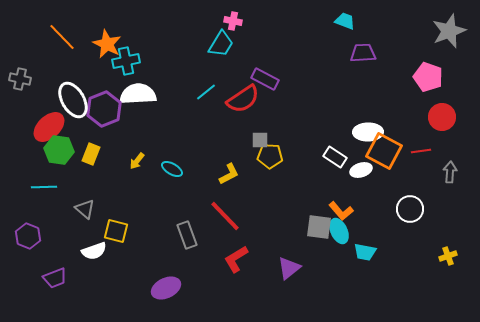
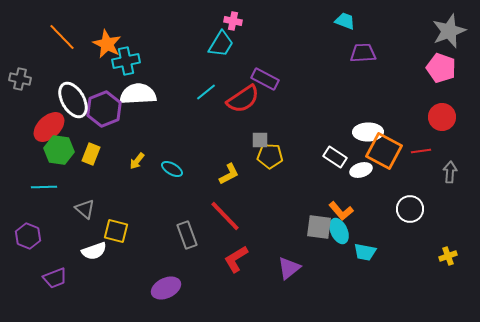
pink pentagon at (428, 77): moved 13 px right, 9 px up
